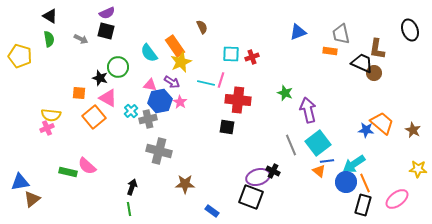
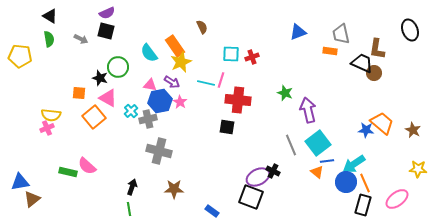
yellow pentagon at (20, 56): rotated 10 degrees counterclockwise
orange triangle at (319, 171): moved 2 px left, 1 px down
purple ellipse at (258, 177): rotated 10 degrees counterclockwise
brown star at (185, 184): moved 11 px left, 5 px down
